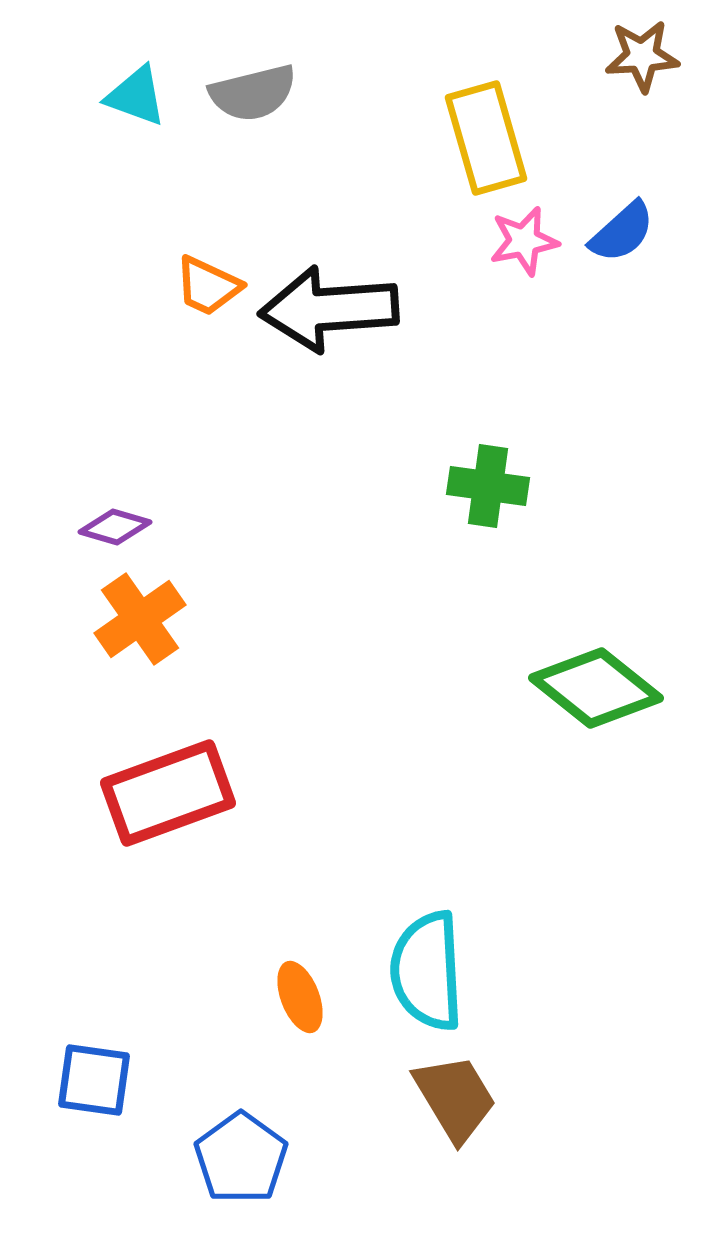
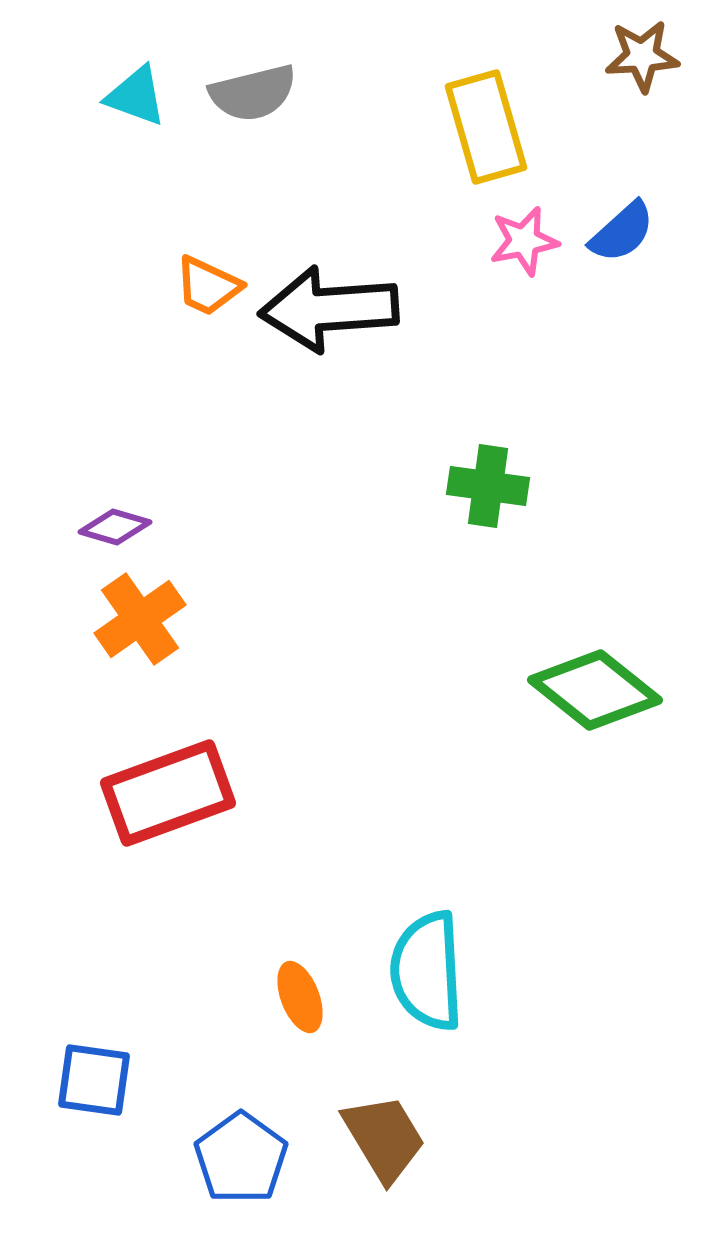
yellow rectangle: moved 11 px up
green diamond: moved 1 px left, 2 px down
brown trapezoid: moved 71 px left, 40 px down
